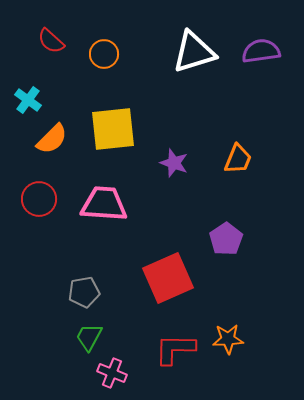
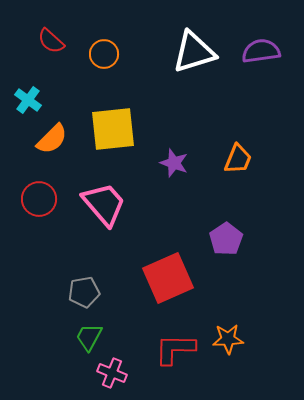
pink trapezoid: rotated 45 degrees clockwise
